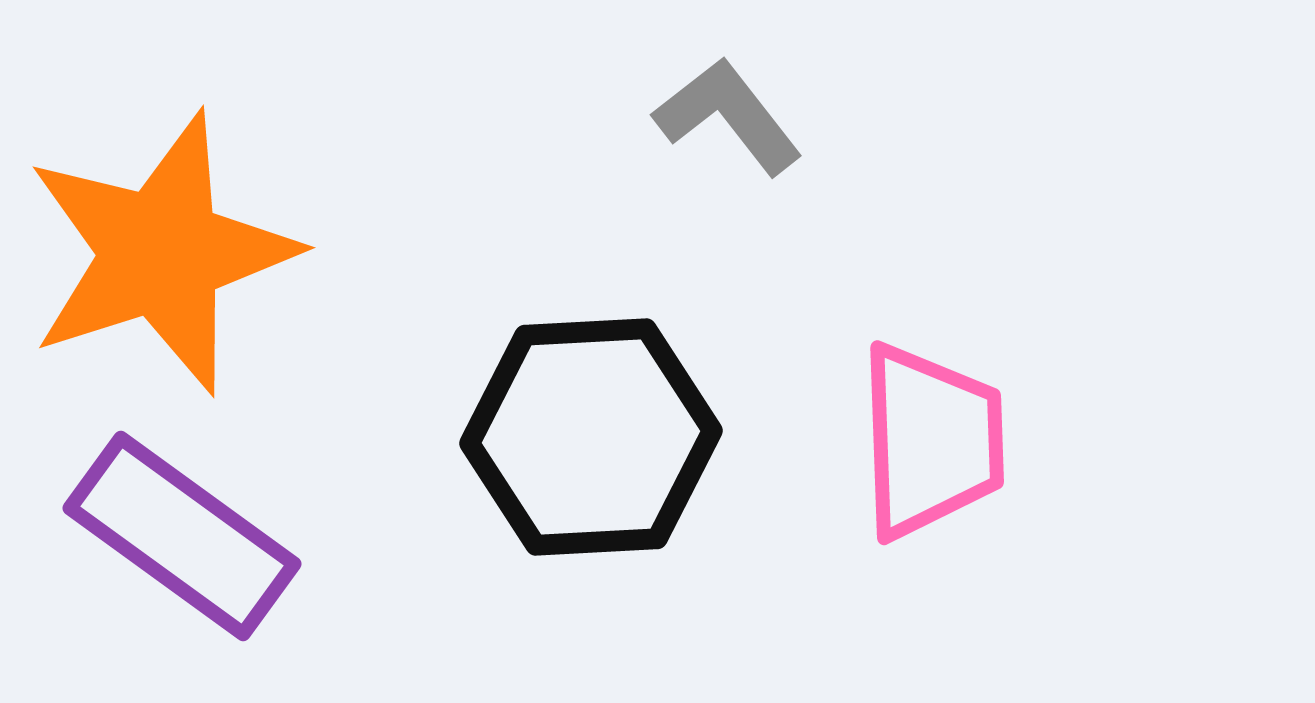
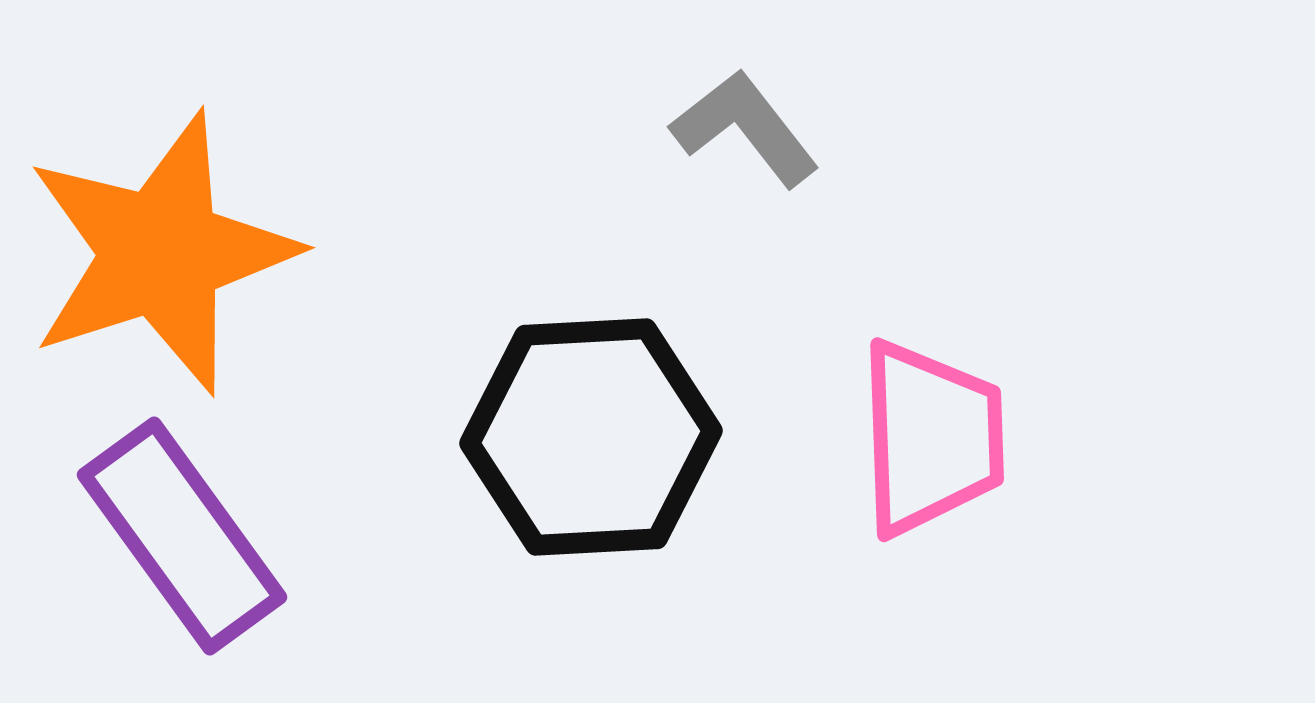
gray L-shape: moved 17 px right, 12 px down
pink trapezoid: moved 3 px up
purple rectangle: rotated 18 degrees clockwise
